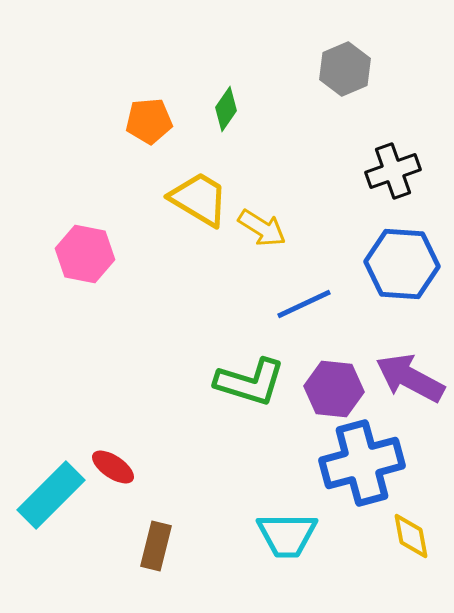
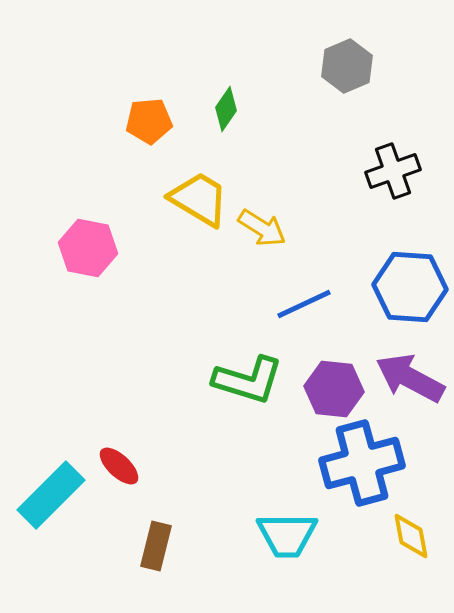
gray hexagon: moved 2 px right, 3 px up
pink hexagon: moved 3 px right, 6 px up
blue hexagon: moved 8 px right, 23 px down
green L-shape: moved 2 px left, 2 px up
red ellipse: moved 6 px right, 1 px up; rotated 9 degrees clockwise
